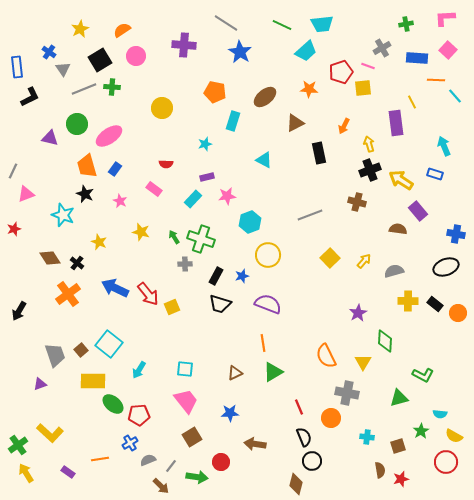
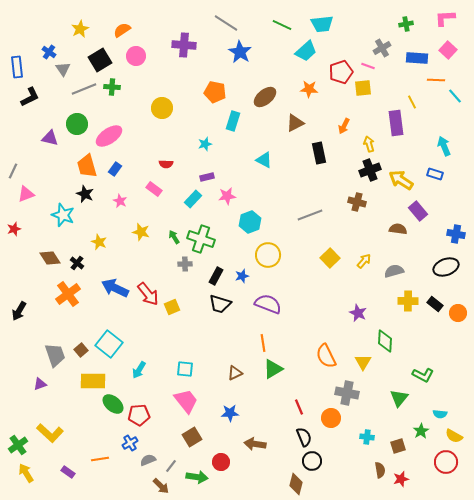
purple star at (358, 313): rotated 18 degrees counterclockwise
green triangle at (273, 372): moved 3 px up
green triangle at (399, 398): rotated 36 degrees counterclockwise
